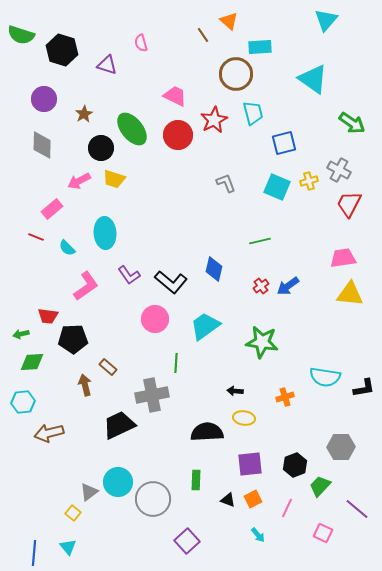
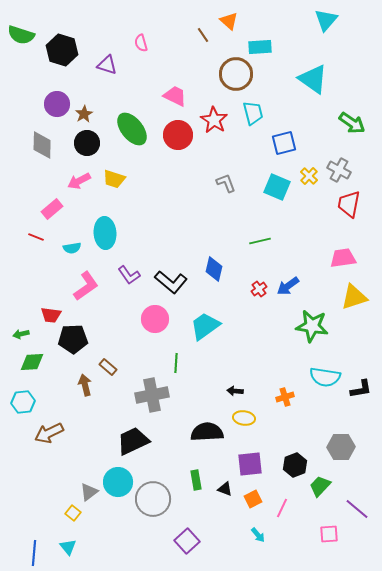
purple circle at (44, 99): moved 13 px right, 5 px down
red star at (214, 120): rotated 12 degrees counterclockwise
black circle at (101, 148): moved 14 px left, 5 px up
yellow cross at (309, 181): moved 5 px up; rotated 30 degrees counterclockwise
red trapezoid at (349, 204): rotated 16 degrees counterclockwise
cyan semicircle at (67, 248): moved 5 px right; rotated 54 degrees counterclockwise
red cross at (261, 286): moved 2 px left, 3 px down
yellow triangle at (350, 294): moved 4 px right, 3 px down; rotated 24 degrees counterclockwise
red trapezoid at (48, 316): moved 3 px right, 1 px up
green star at (262, 342): moved 50 px right, 16 px up
black L-shape at (364, 388): moved 3 px left, 1 px down
black trapezoid at (119, 425): moved 14 px right, 16 px down
brown arrow at (49, 433): rotated 12 degrees counterclockwise
green rectangle at (196, 480): rotated 12 degrees counterclockwise
black triangle at (228, 500): moved 3 px left, 11 px up
pink line at (287, 508): moved 5 px left
pink square at (323, 533): moved 6 px right, 1 px down; rotated 30 degrees counterclockwise
